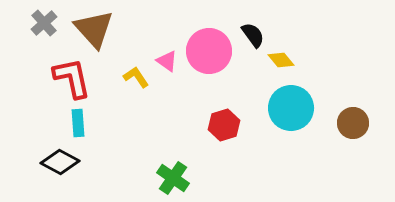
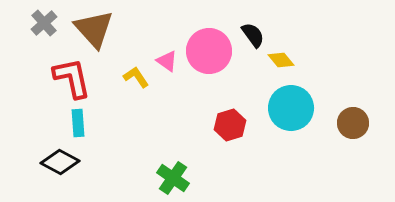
red hexagon: moved 6 px right
